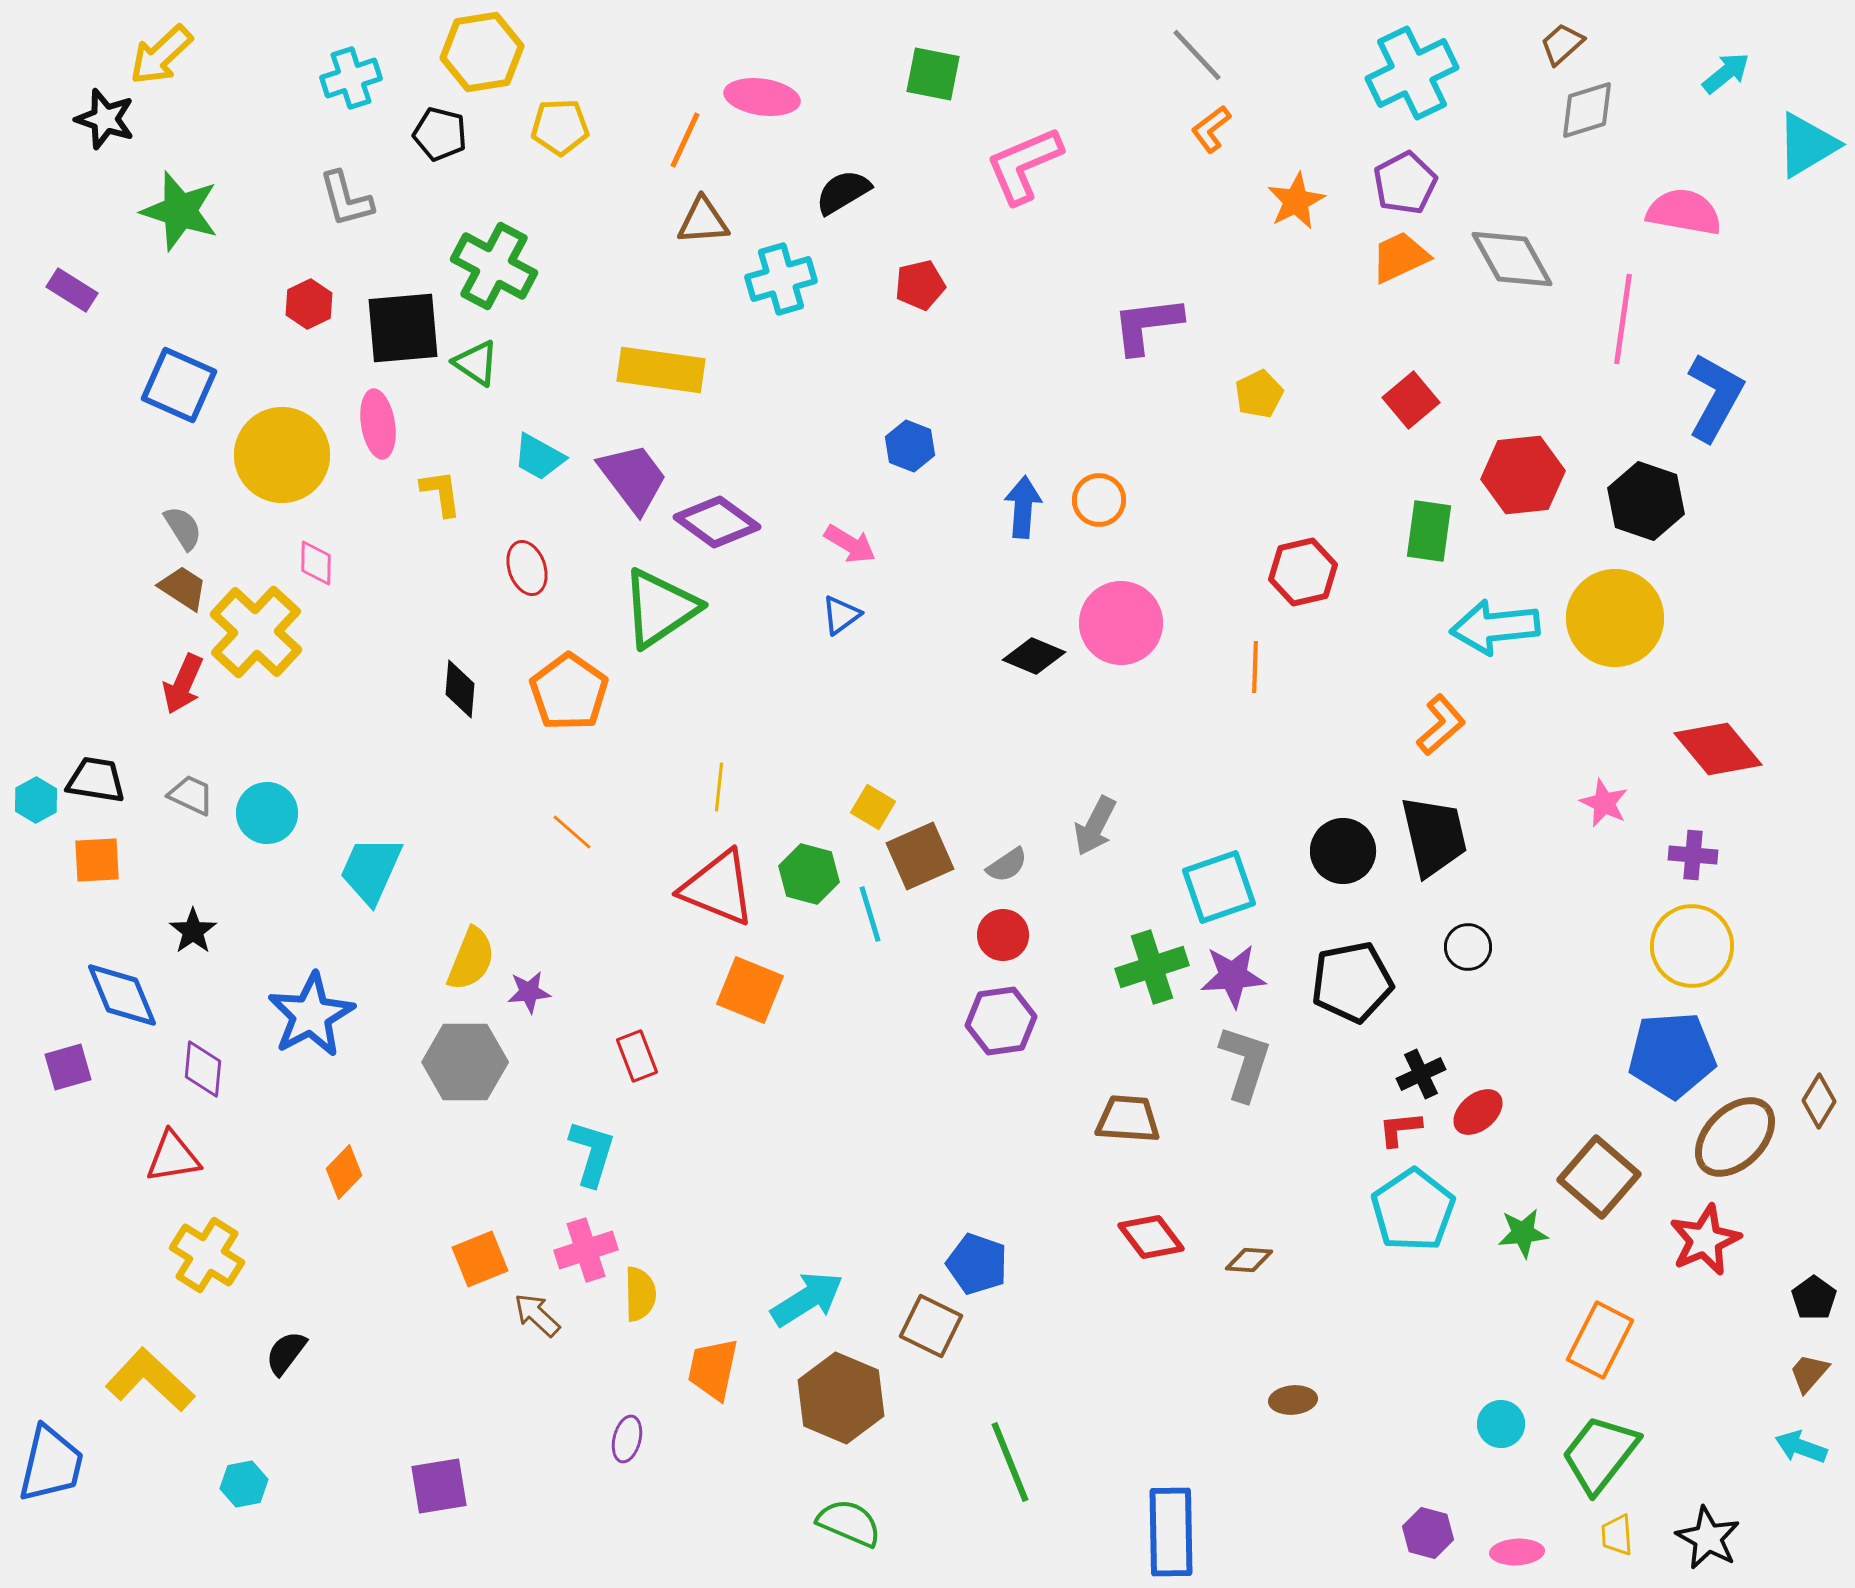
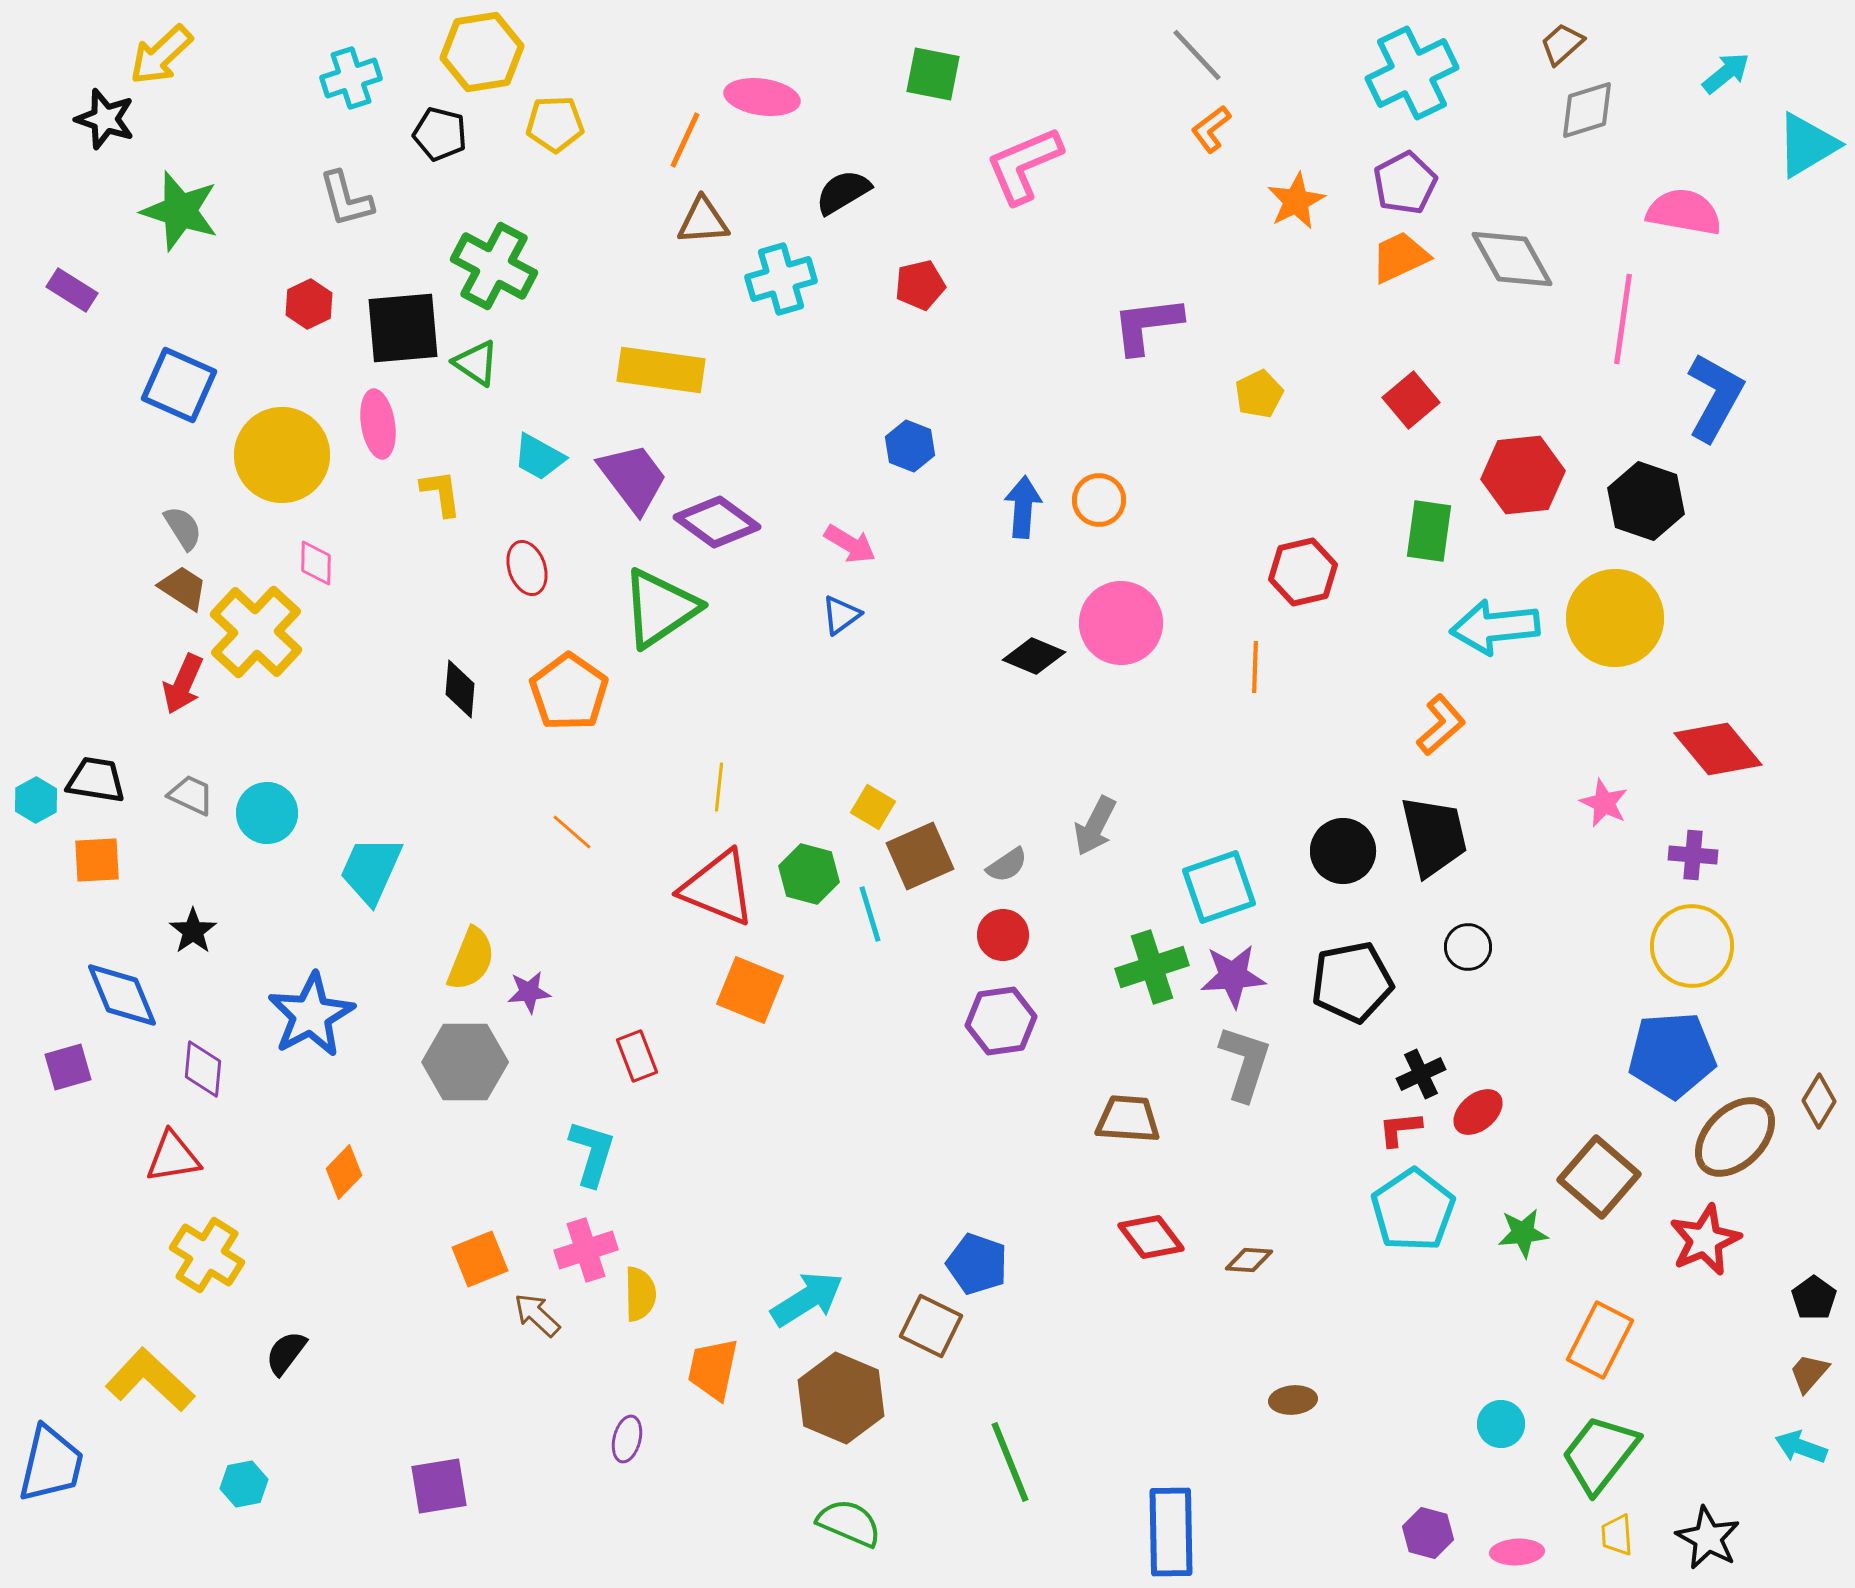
yellow pentagon at (560, 127): moved 5 px left, 3 px up
